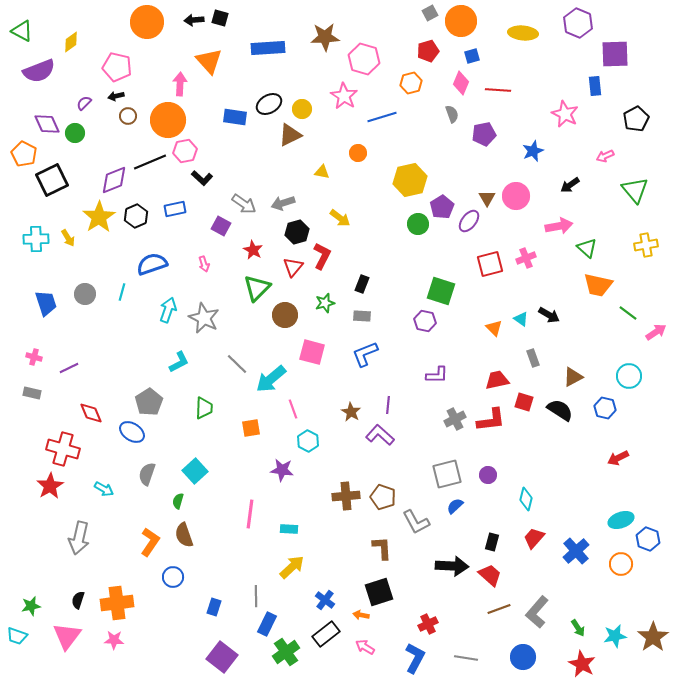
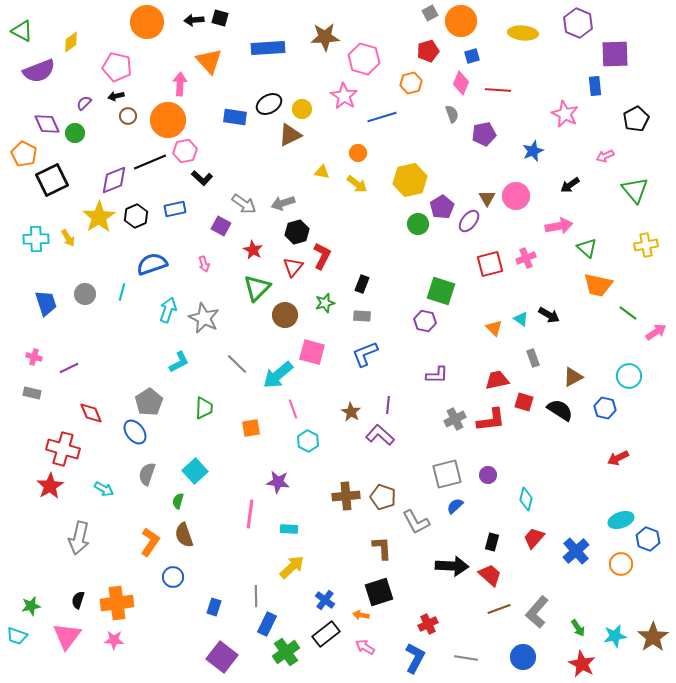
yellow arrow at (340, 218): moved 17 px right, 34 px up
cyan arrow at (271, 379): moved 7 px right, 4 px up
blue ellipse at (132, 432): moved 3 px right; rotated 20 degrees clockwise
purple star at (282, 470): moved 4 px left, 12 px down
